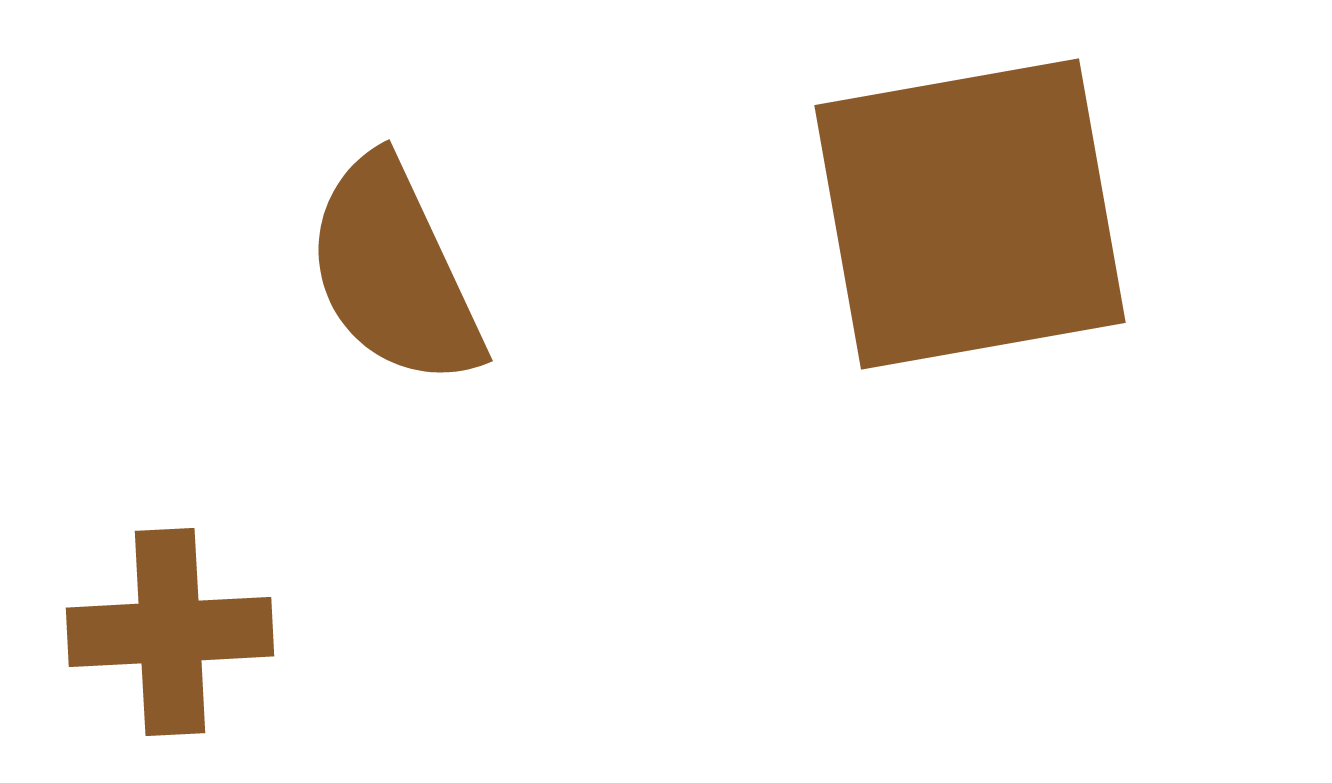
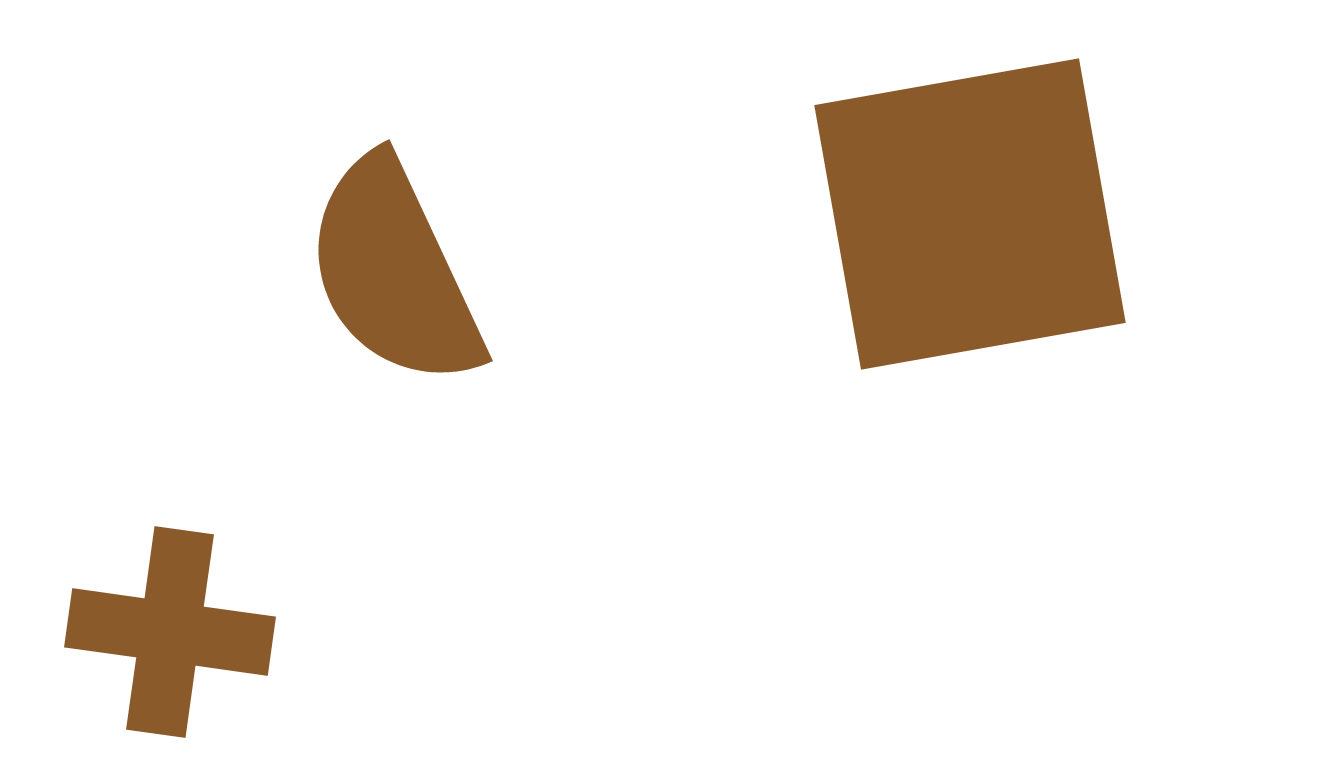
brown cross: rotated 11 degrees clockwise
